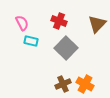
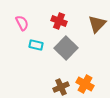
cyan rectangle: moved 5 px right, 4 px down
brown cross: moved 2 px left, 3 px down
